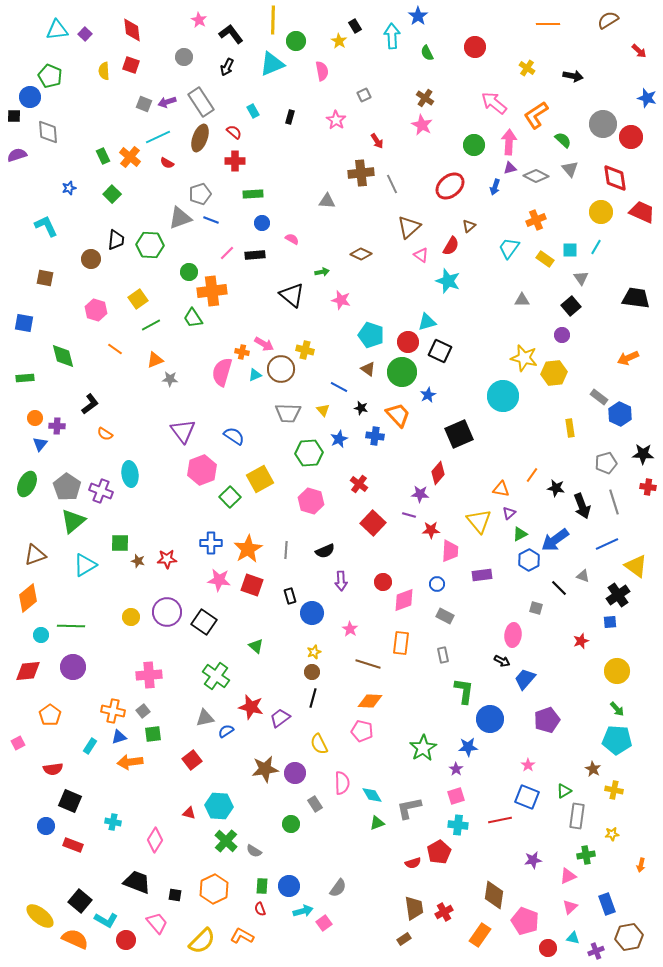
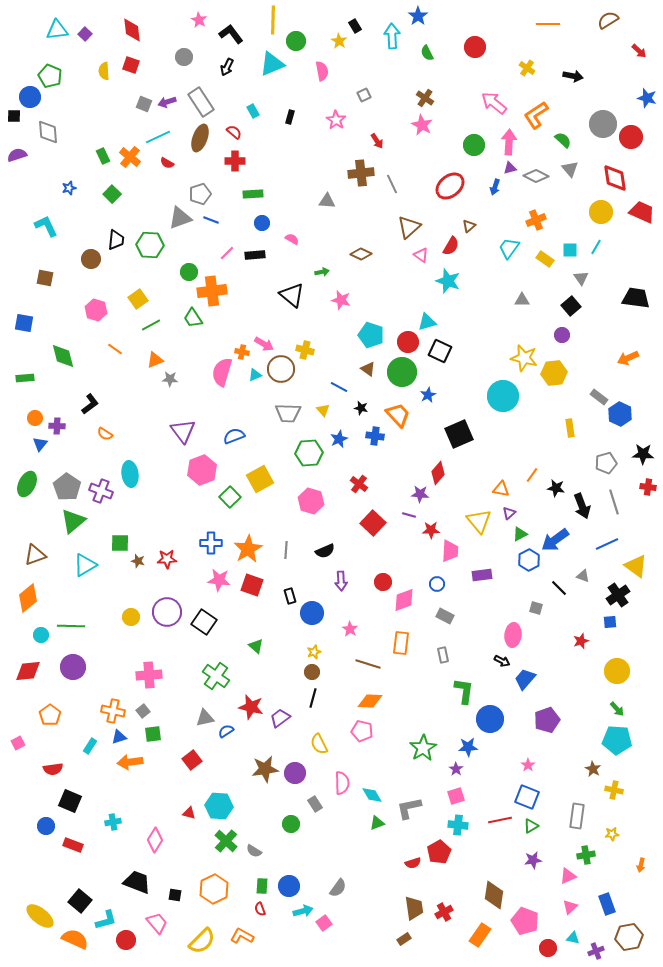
blue semicircle at (234, 436): rotated 55 degrees counterclockwise
green triangle at (564, 791): moved 33 px left, 35 px down
cyan cross at (113, 822): rotated 21 degrees counterclockwise
cyan L-shape at (106, 920): rotated 45 degrees counterclockwise
